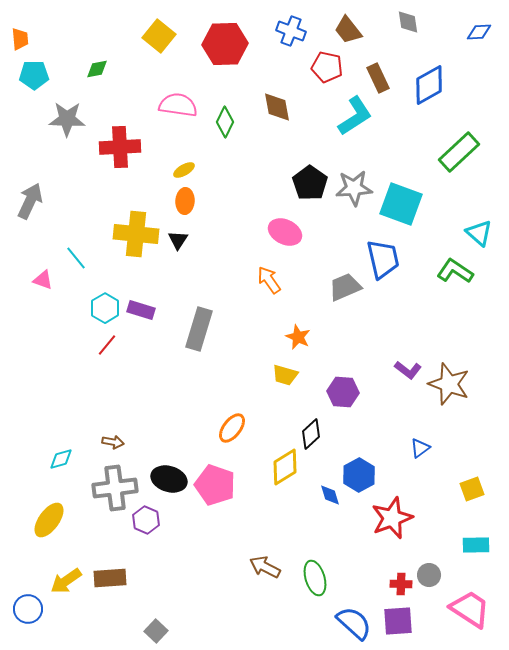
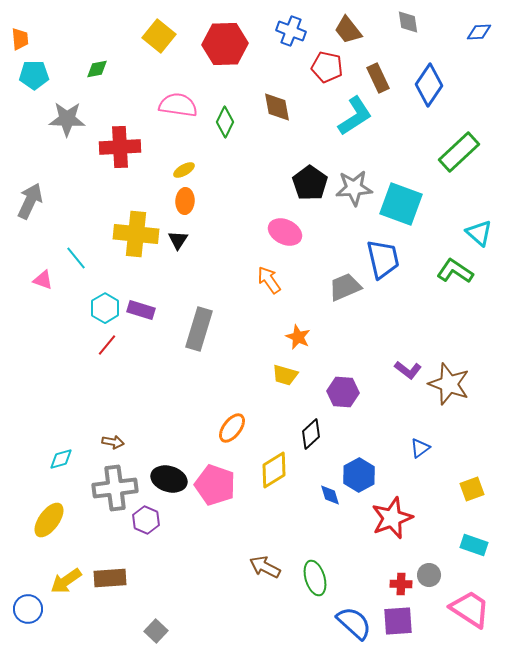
blue diamond at (429, 85): rotated 27 degrees counterclockwise
yellow diamond at (285, 467): moved 11 px left, 3 px down
cyan rectangle at (476, 545): moved 2 px left; rotated 20 degrees clockwise
